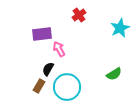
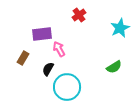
green semicircle: moved 7 px up
brown rectangle: moved 16 px left, 28 px up
